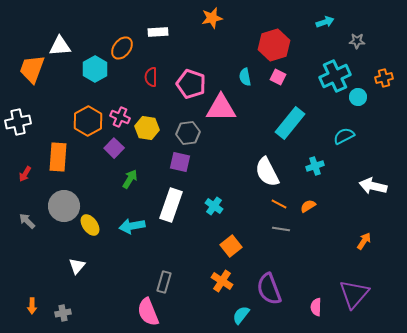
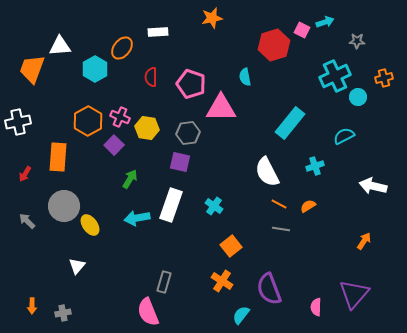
pink square at (278, 77): moved 24 px right, 47 px up
purple square at (114, 148): moved 3 px up
cyan arrow at (132, 226): moved 5 px right, 8 px up
